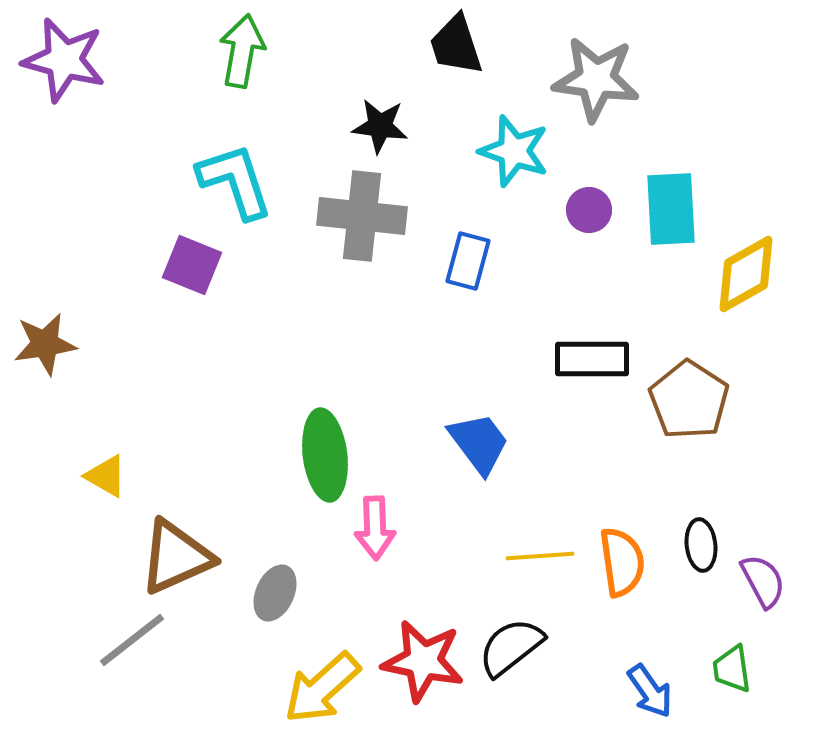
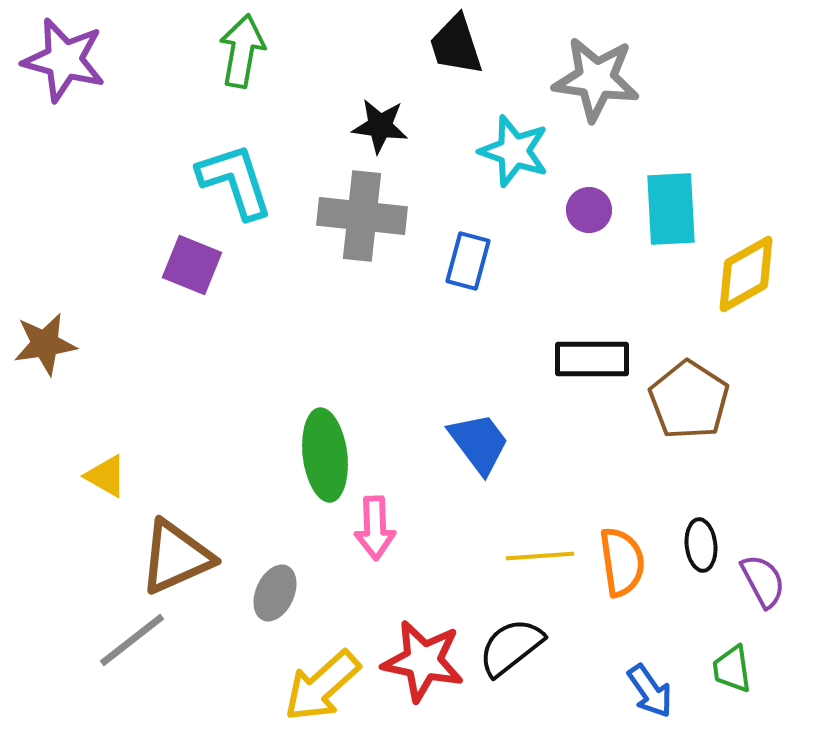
yellow arrow: moved 2 px up
